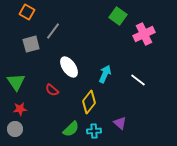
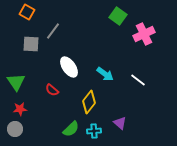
gray square: rotated 18 degrees clockwise
cyan arrow: rotated 102 degrees clockwise
